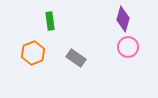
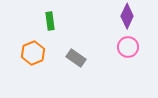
purple diamond: moved 4 px right, 3 px up; rotated 10 degrees clockwise
